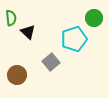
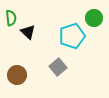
cyan pentagon: moved 2 px left, 3 px up
gray square: moved 7 px right, 5 px down
